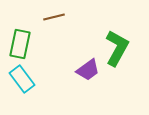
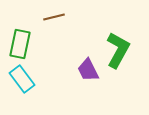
green L-shape: moved 1 px right, 2 px down
purple trapezoid: rotated 100 degrees clockwise
